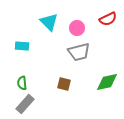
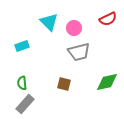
pink circle: moved 3 px left
cyan rectangle: rotated 24 degrees counterclockwise
